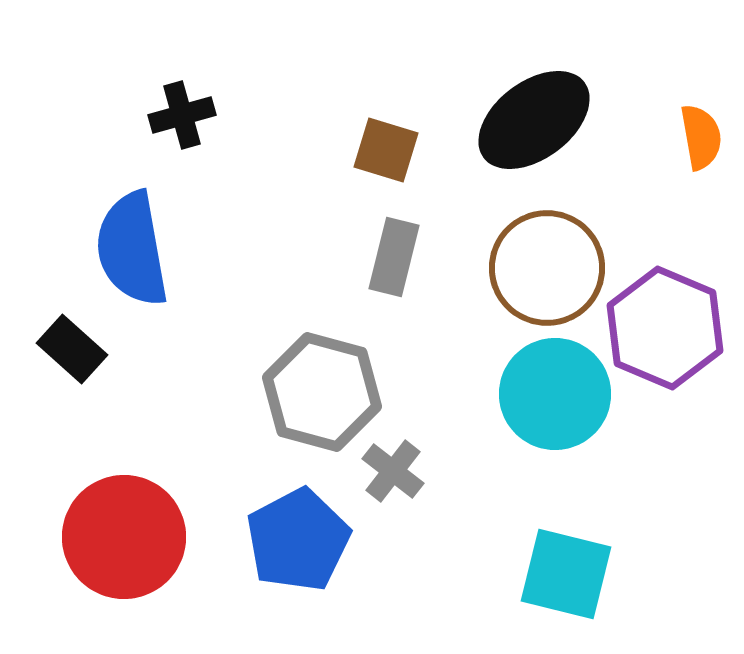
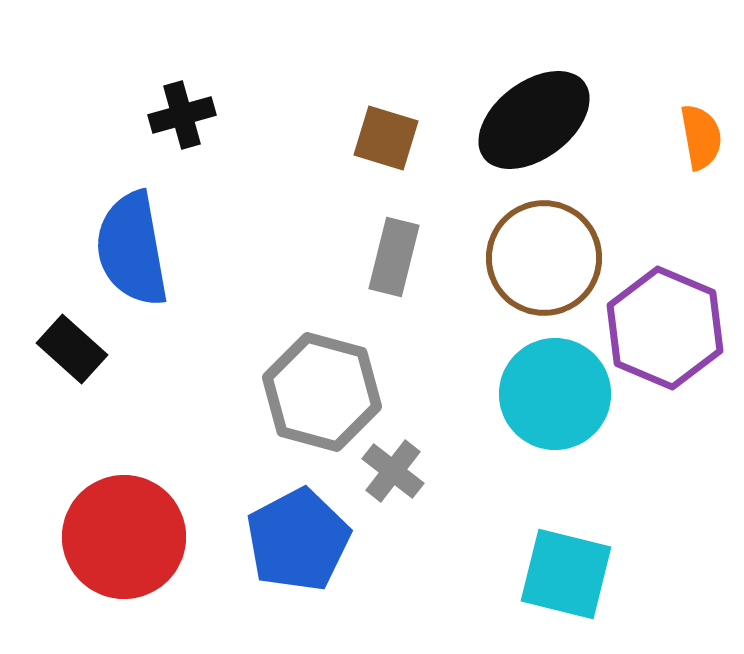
brown square: moved 12 px up
brown circle: moved 3 px left, 10 px up
